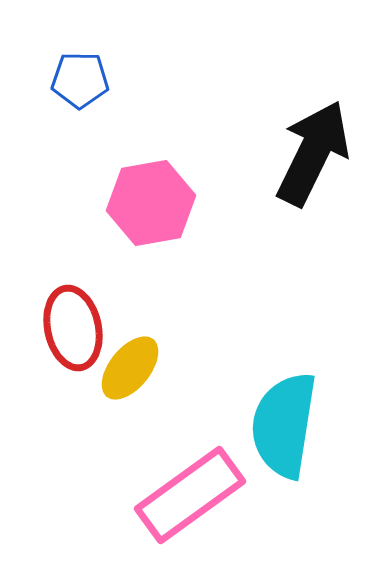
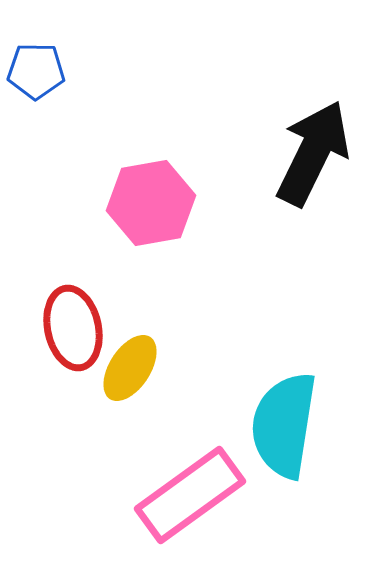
blue pentagon: moved 44 px left, 9 px up
yellow ellipse: rotated 6 degrees counterclockwise
